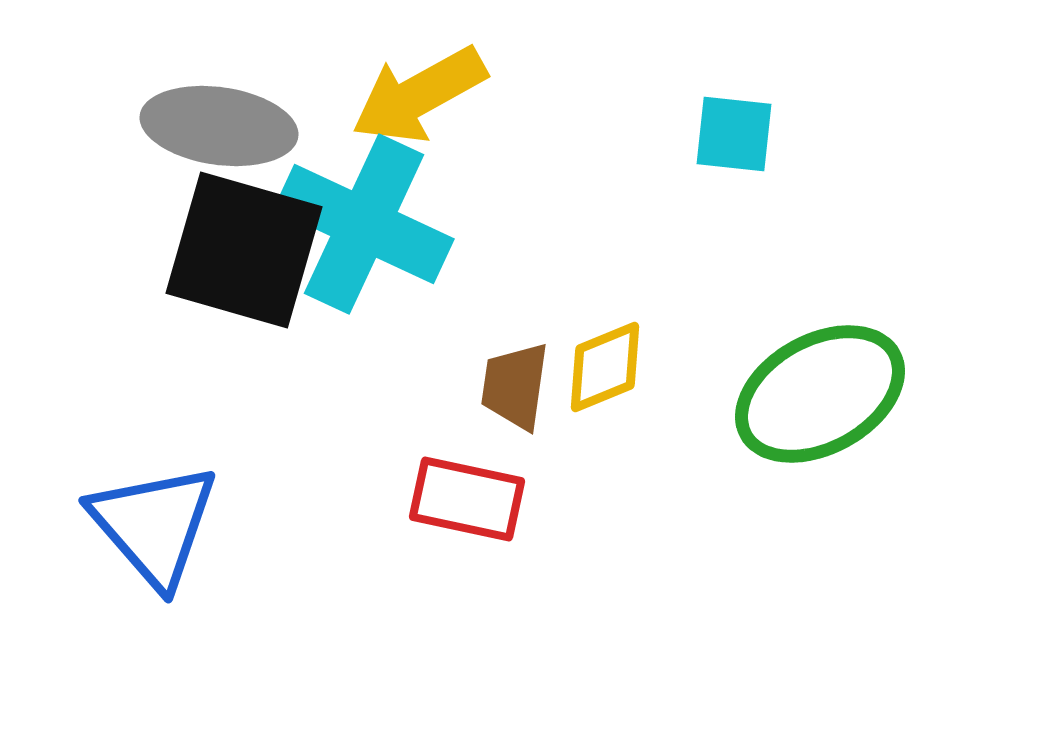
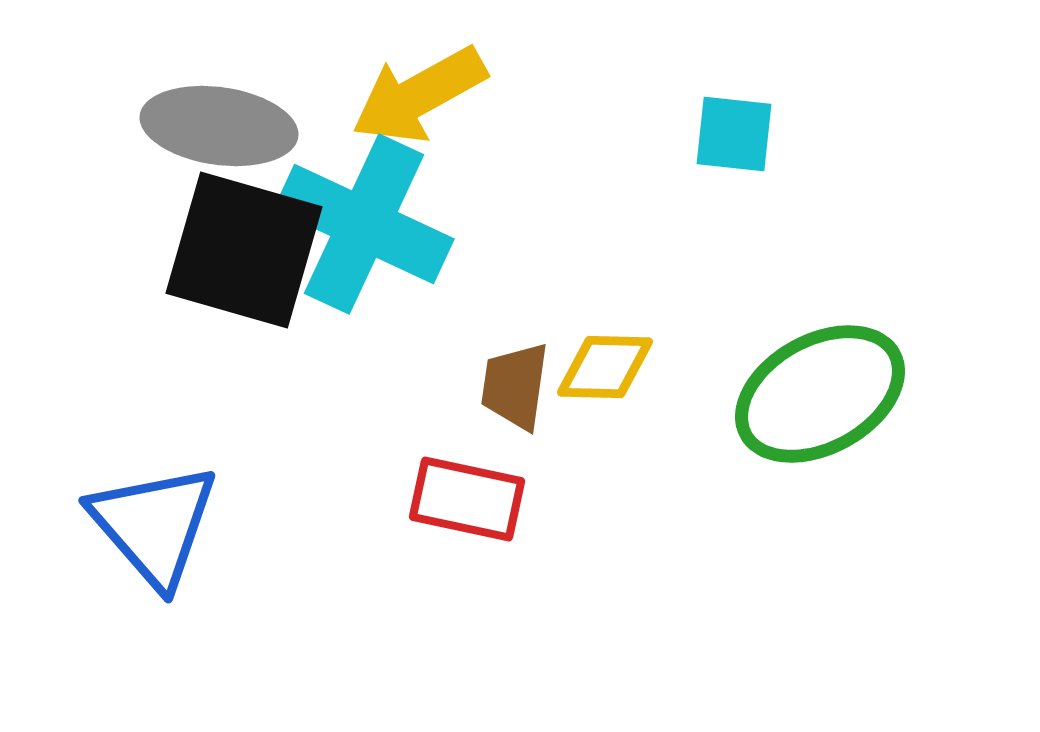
yellow diamond: rotated 24 degrees clockwise
